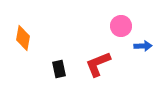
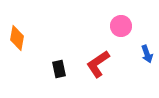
orange diamond: moved 6 px left
blue arrow: moved 4 px right, 8 px down; rotated 72 degrees clockwise
red L-shape: rotated 12 degrees counterclockwise
